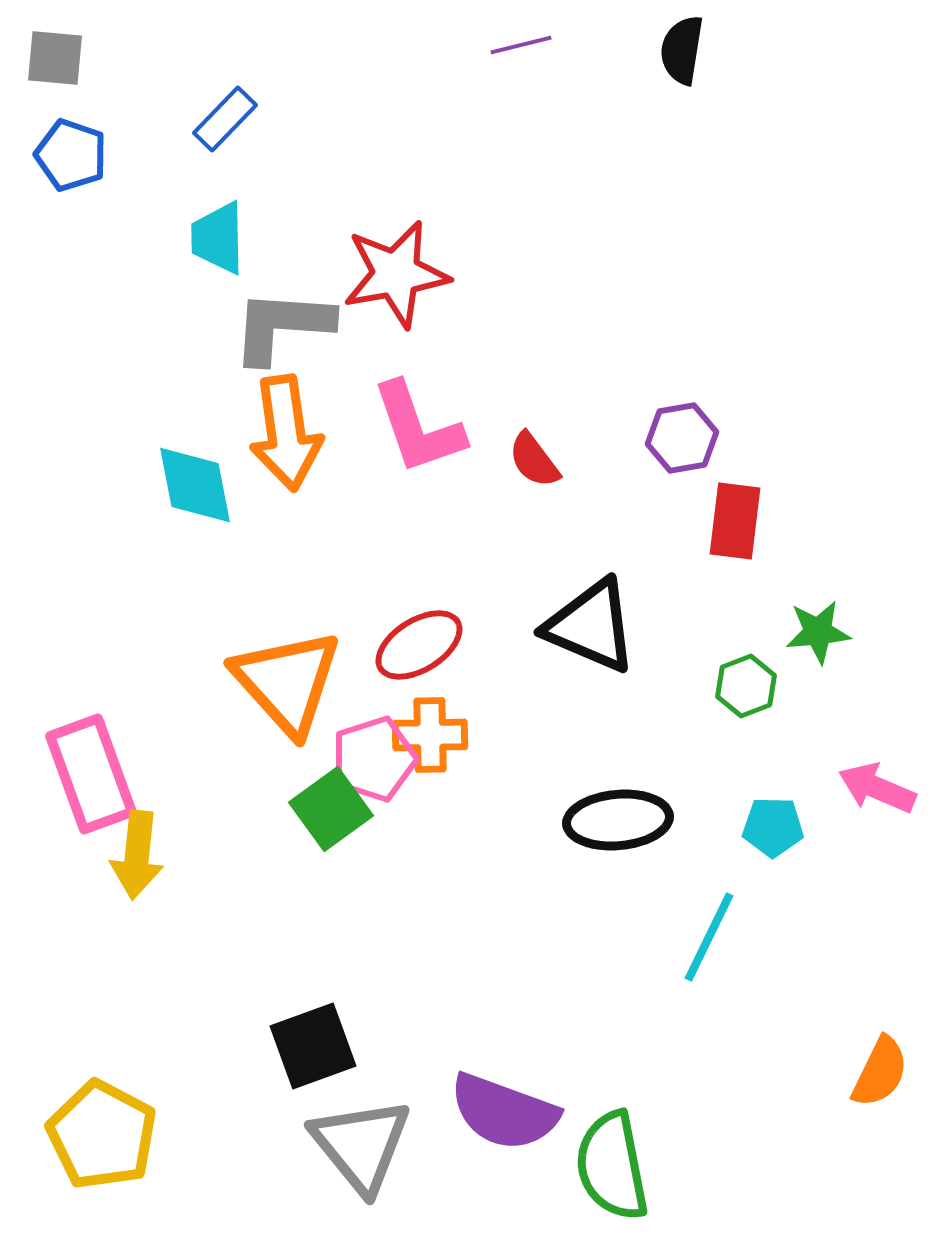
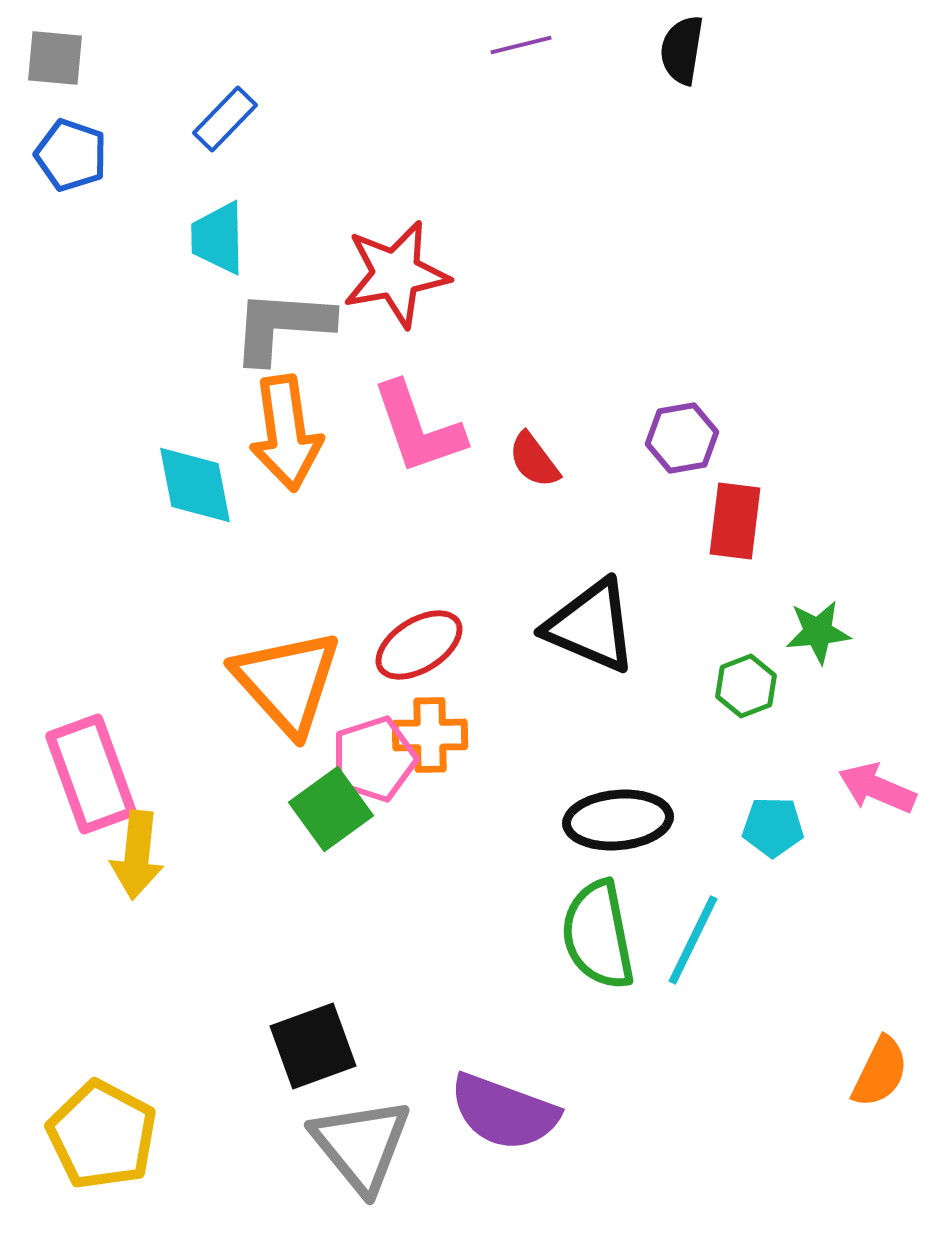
cyan line: moved 16 px left, 3 px down
green semicircle: moved 14 px left, 231 px up
